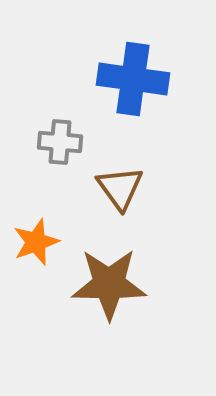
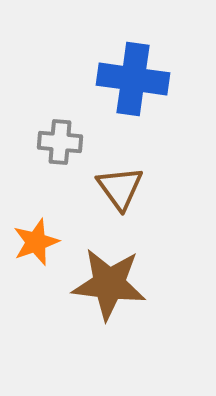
brown star: rotated 6 degrees clockwise
